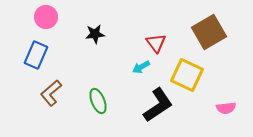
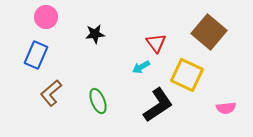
brown square: rotated 20 degrees counterclockwise
